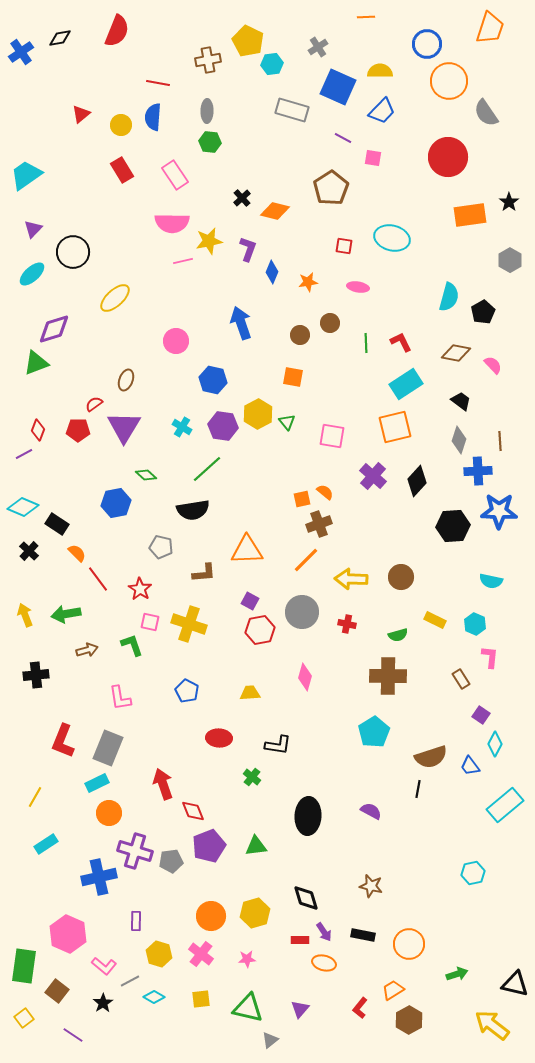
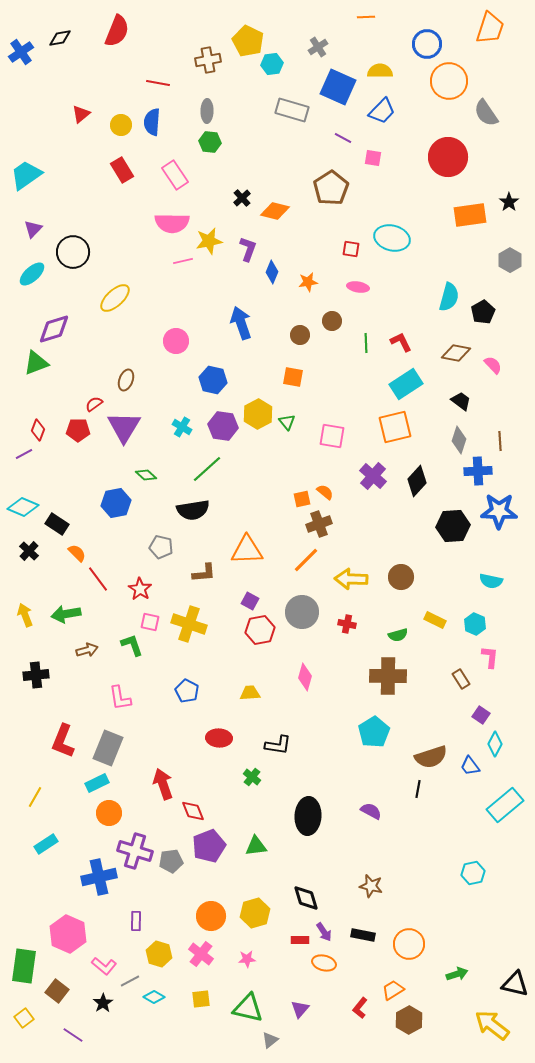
blue semicircle at (153, 117): moved 1 px left, 5 px down
red square at (344, 246): moved 7 px right, 3 px down
brown circle at (330, 323): moved 2 px right, 2 px up
